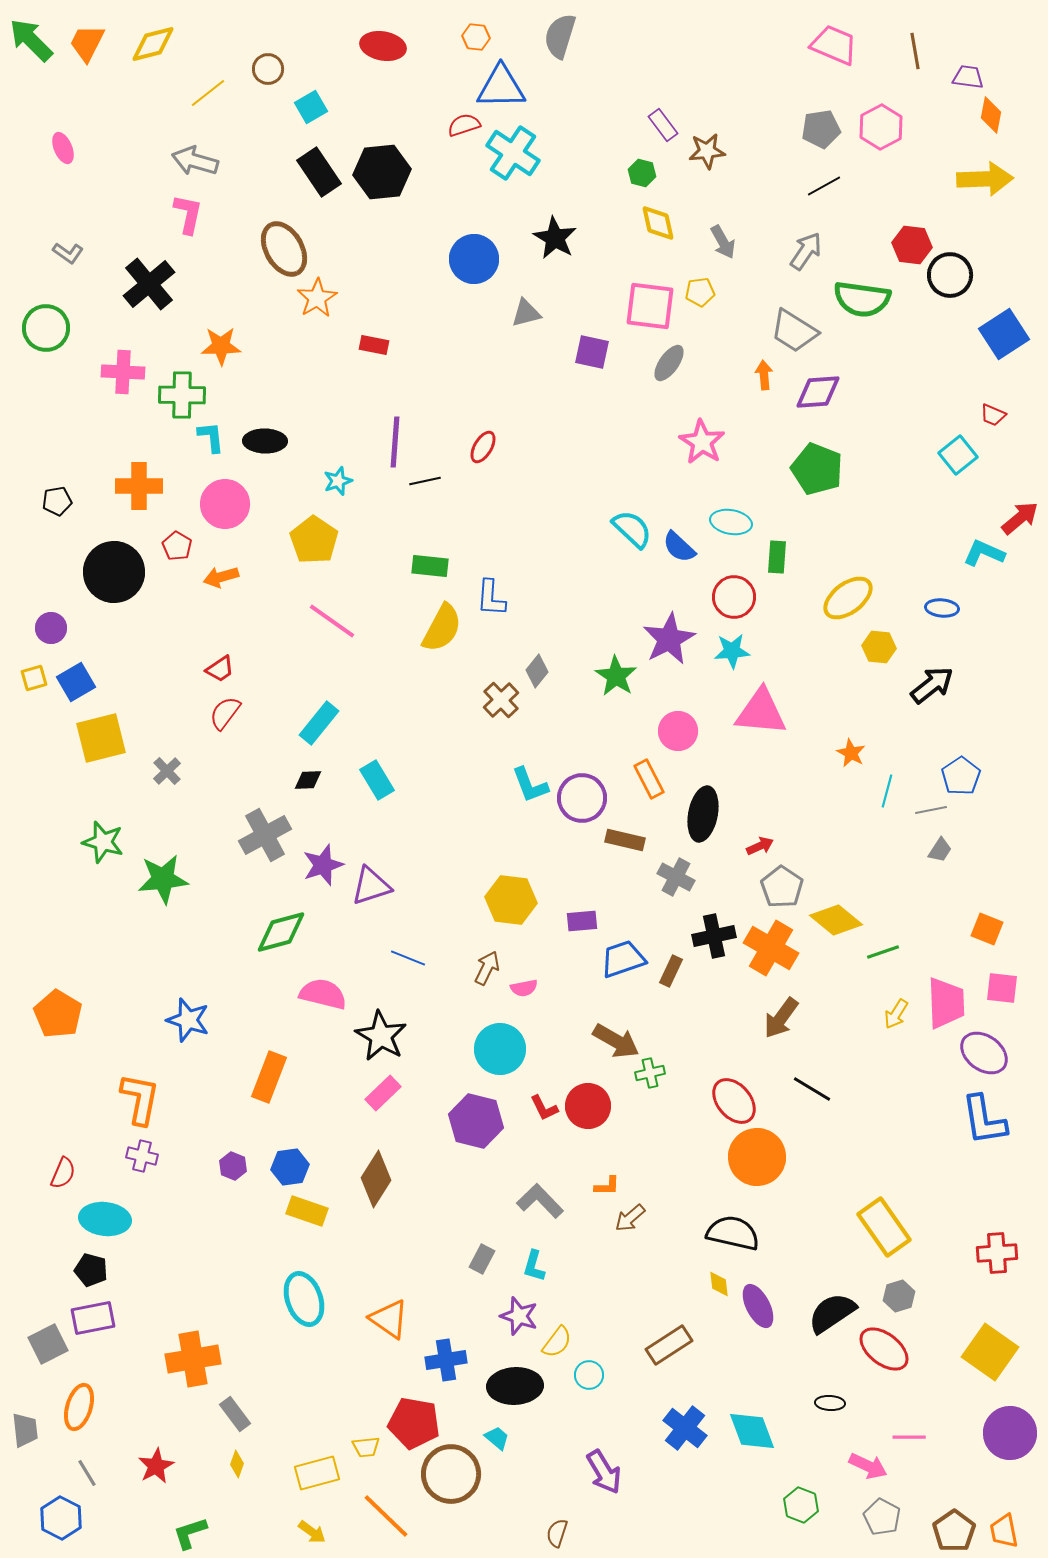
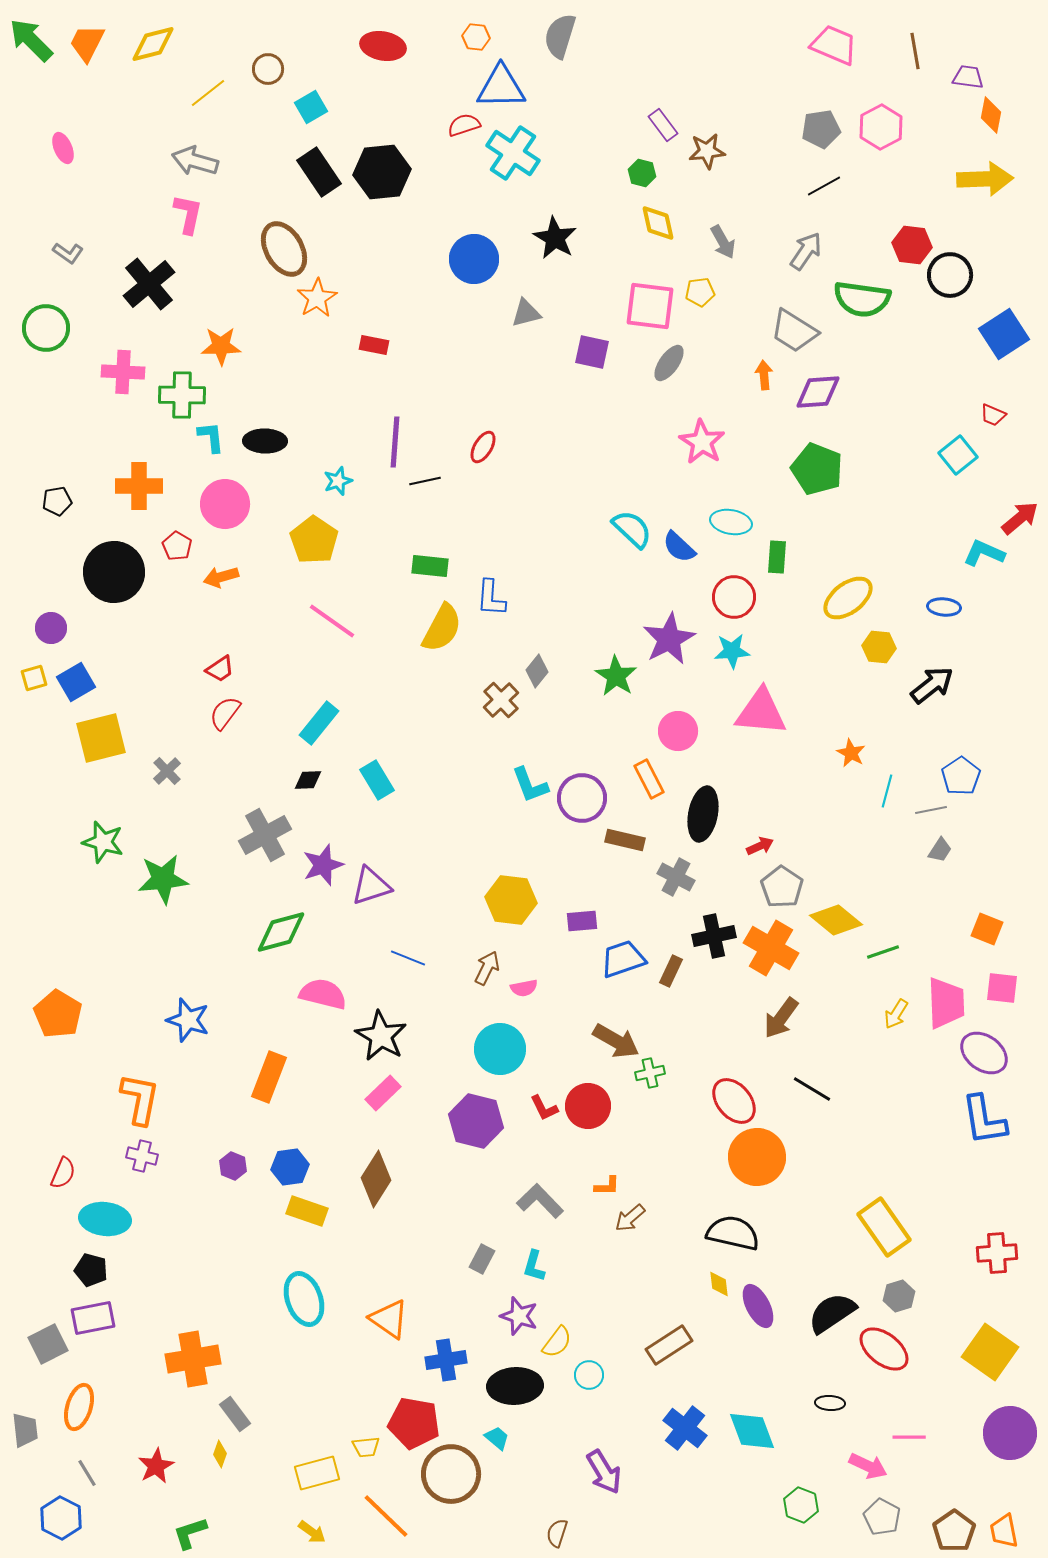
blue ellipse at (942, 608): moved 2 px right, 1 px up
yellow diamond at (237, 1464): moved 17 px left, 10 px up
